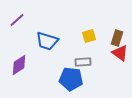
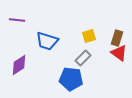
purple line: rotated 49 degrees clockwise
red triangle: moved 1 px left
gray rectangle: moved 4 px up; rotated 42 degrees counterclockwise
